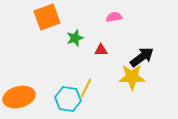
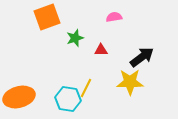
yellow star: moved 2 px left, 5 px down
